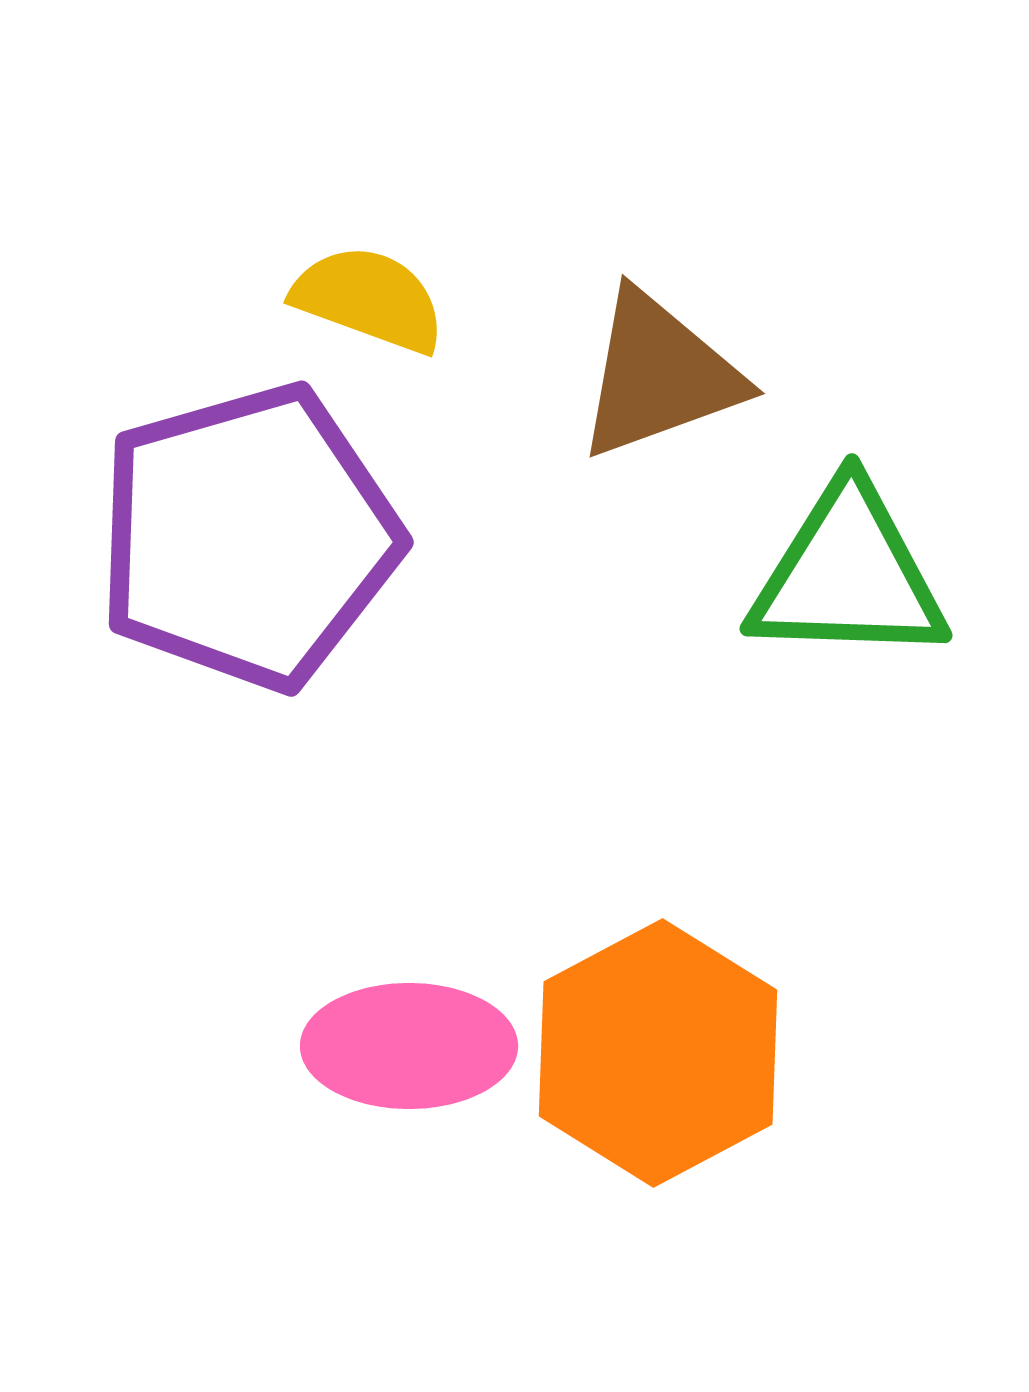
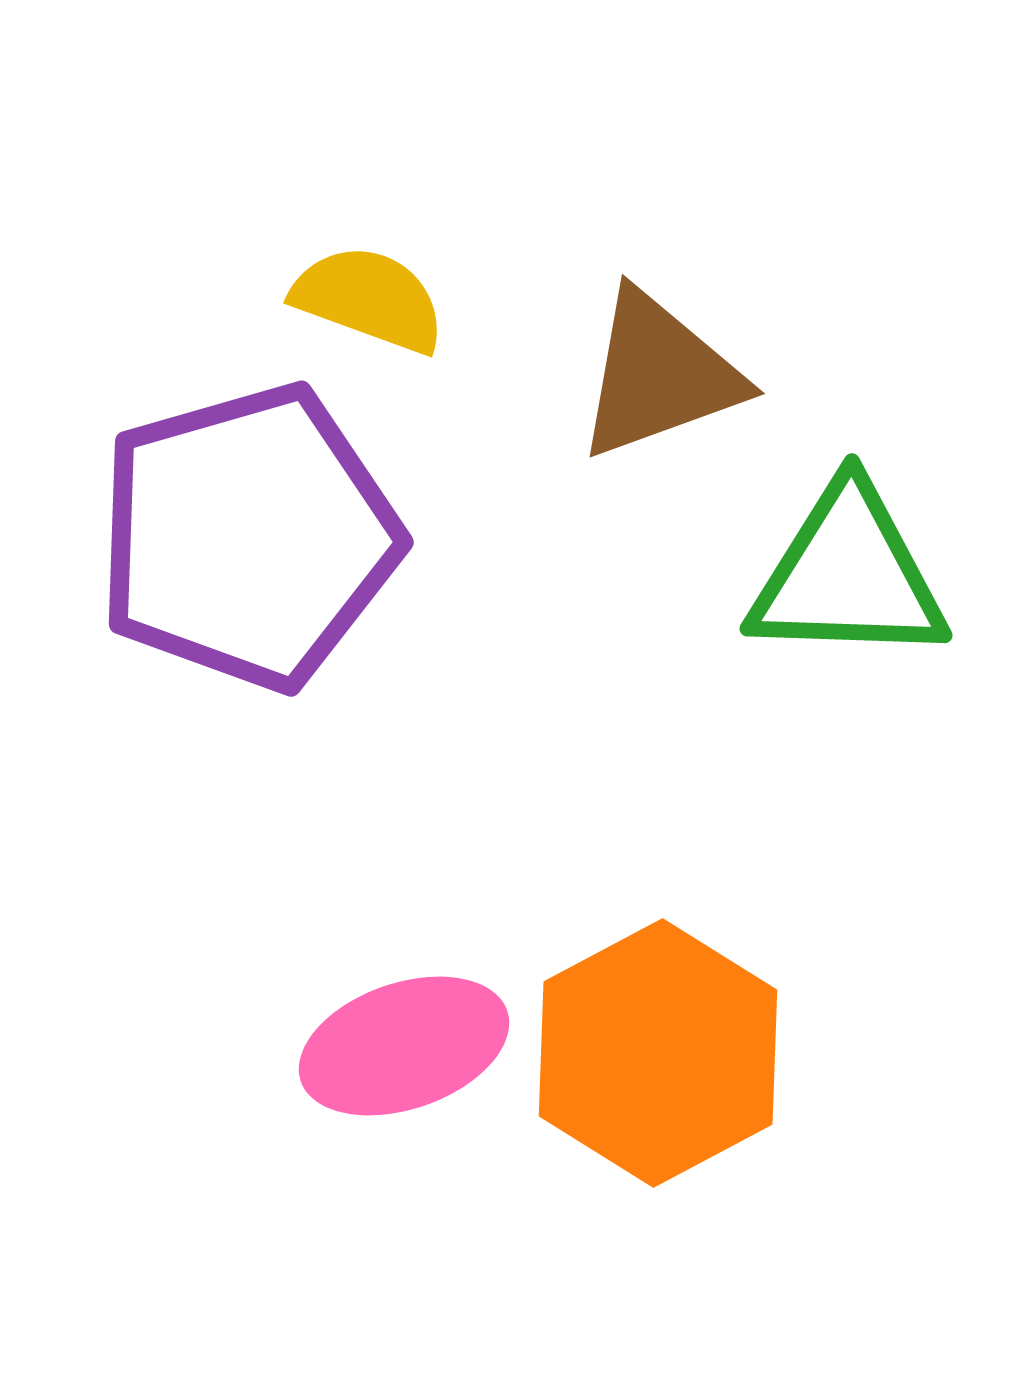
pink ellipse: moved 5 px left; rotated 19 degrees counterclockwise
